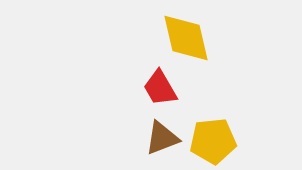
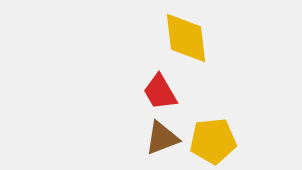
yellow diamond: rotated 6 degrees clockwise
red trapezoid: moved 4 px down
